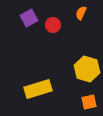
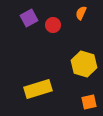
yellow hexagon: moved 3 px left, 5 px up
